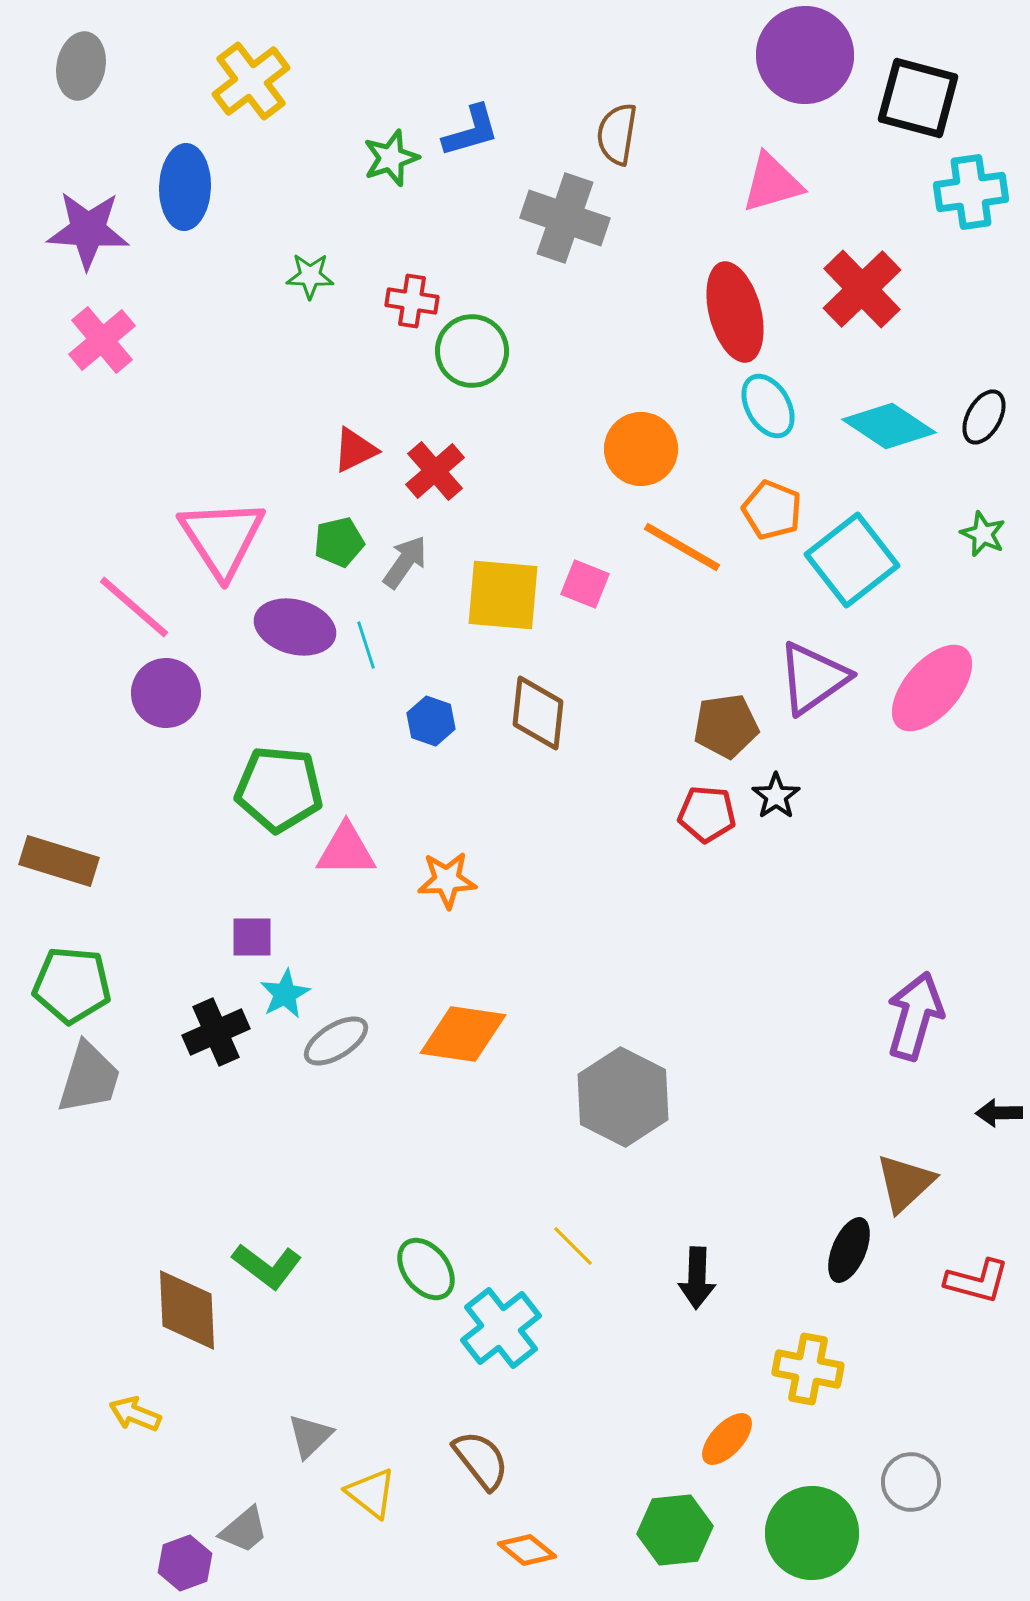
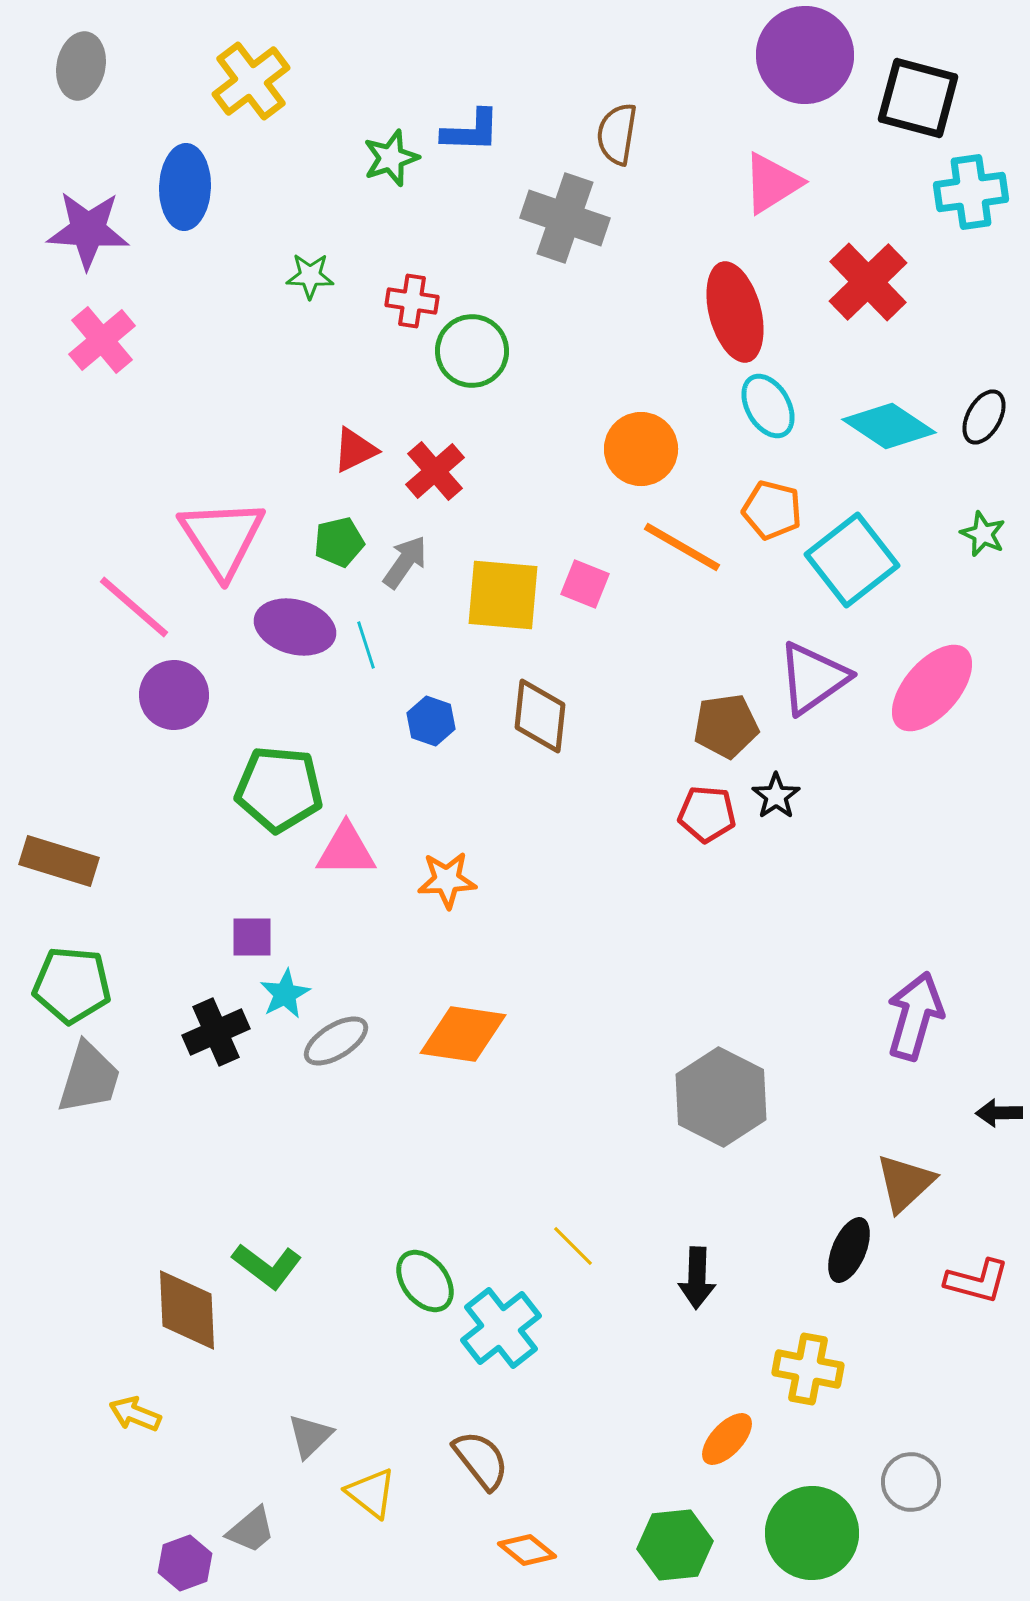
blue L-shape at (471, 131): rotated 18 degrees clockwise
pink triangle at (772, 183): rotated 16 degrees counterclockwise
red cross at (862, 289): moved 6 px right, 7 px up
orange pentagon at (772, 510): rotated 8 degrees counterclockwise
purple circle at (166, 693): moved 8 px right, 2 px down
brown diamond at (538, 713): moved 2 px right, 3 px down
gray hexagon at (623, 1097): moved 98 px right
green ellipse at (426, 1269): moved 1 px left, 12 px down
gray trapezoid at (244, 1530): moved 7 px right
green hexagon at (675, 1530): moved 15 px down
